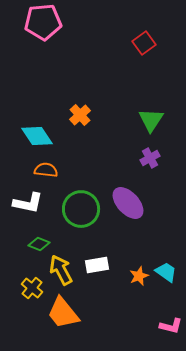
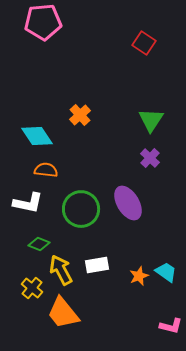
red square: rotated 20 degrees counterclockwise
purple cross: rotated 18 degrees counterclockwise
purple ellipse: rotated 12 degrees clockwise
